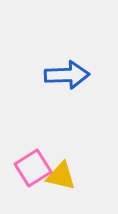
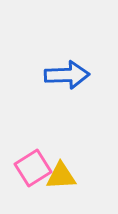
yellow triangle: rotated 16 degrees counterclockwise
